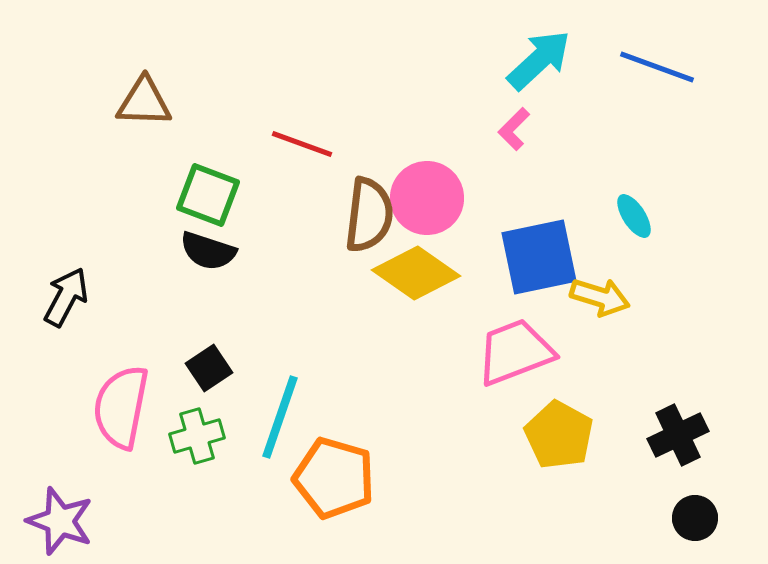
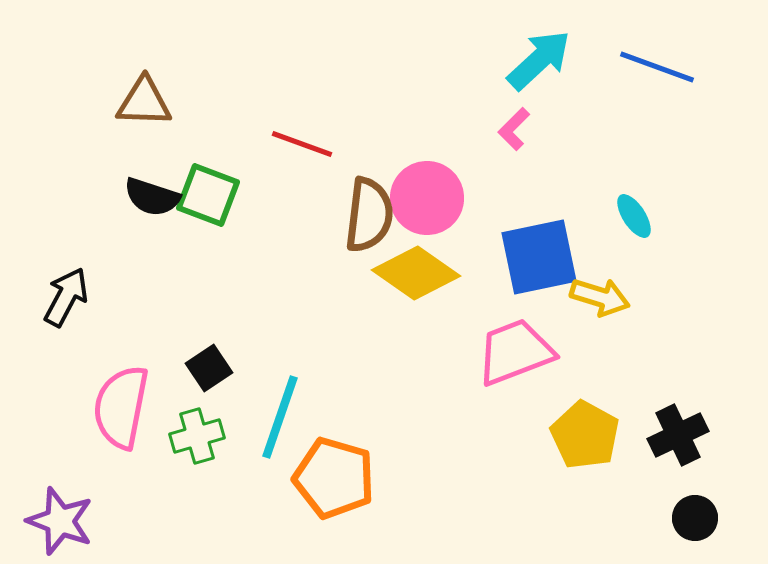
black semicircle: moved 56 px left, 54 px up
yellow pentagon: moved 26 px right
